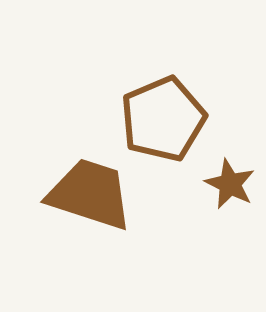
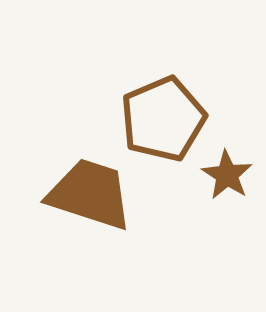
brown star: moved 3 px left, 9 px up; rotated 6 degrees clockwise
